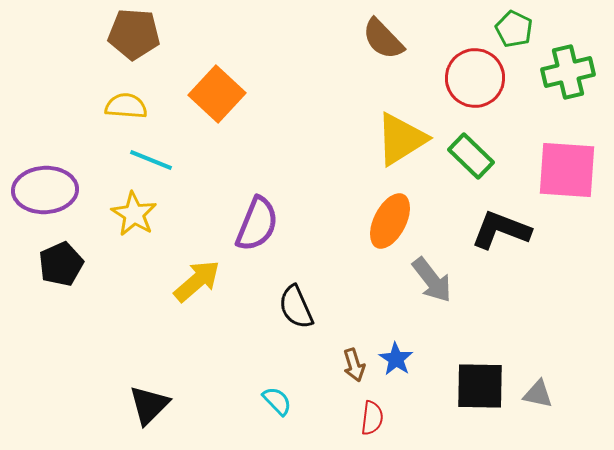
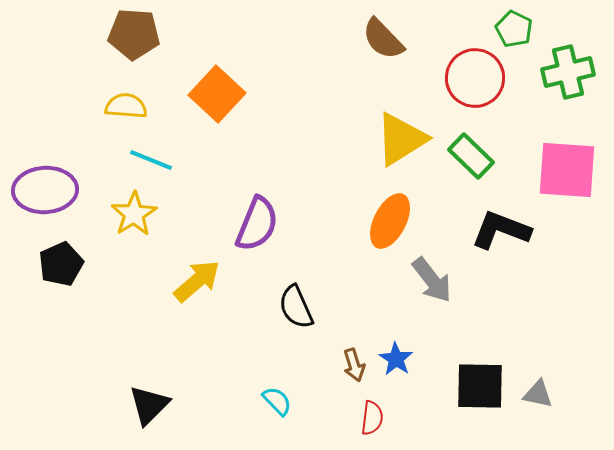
yellow star: rotated 9 degrees clockwise
